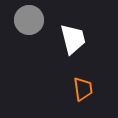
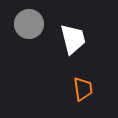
gray circle: moved 4 px down
